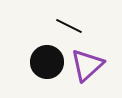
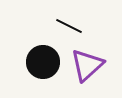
black circle: moved 4 px left
